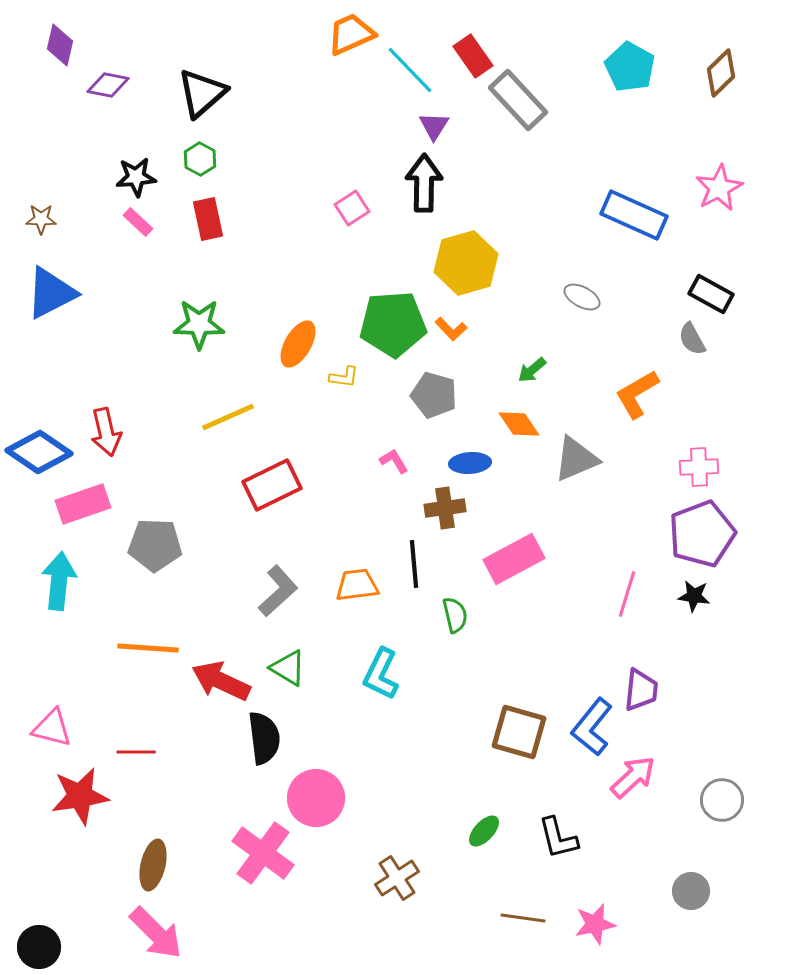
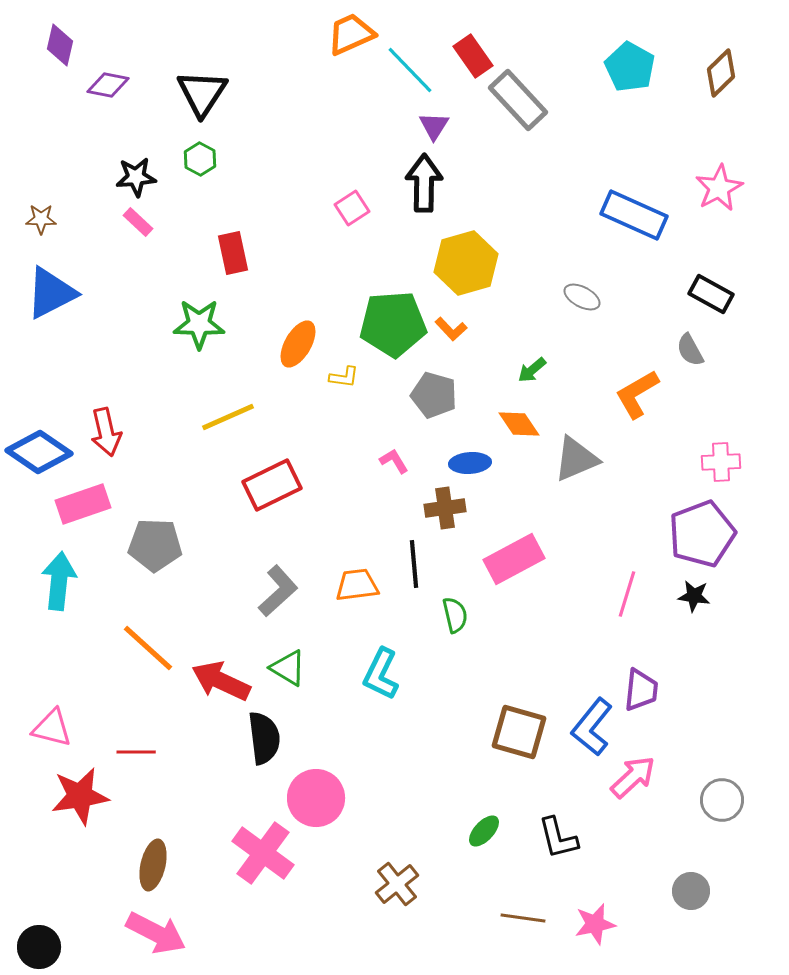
black triangle at (202, 93): rotated 16 degrees counterclockwise
red rectangle at (208, 219): moved 25 px right, 34 px down
gray semicircle at (692, 339): moved 2 px left, 11 px down
pink cross at (699, 467): moved 22 px right, 5 px up
orange line at (148, 648): rotated 38 degrees clockwise
brown cross at (397, 878): moved 6 px down; rotated 6 degrees counterclockwise
pink arrow at (156, 933): rotated 18 degrees counterclockwise
